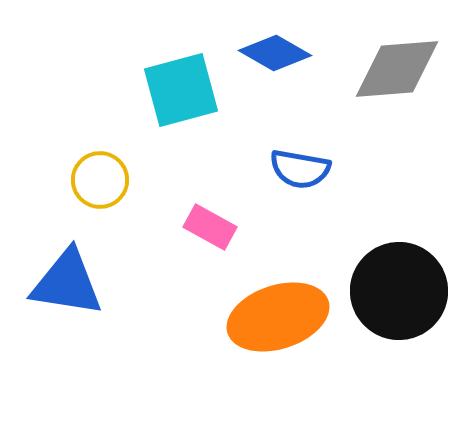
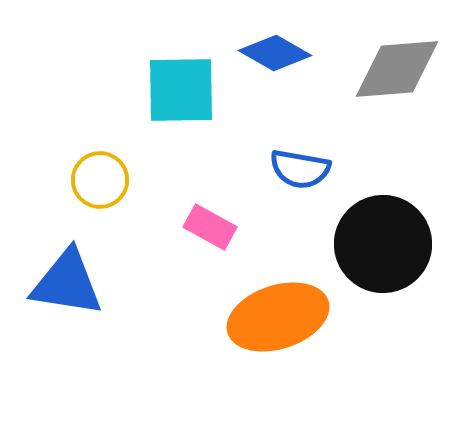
cyan square: rotated 14 degrees clockwise
black circle: moved 16 px left, 47 px up
